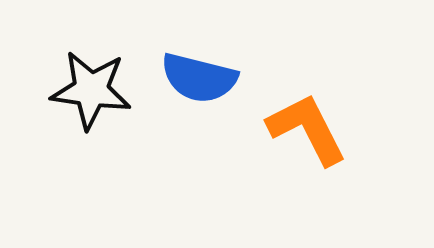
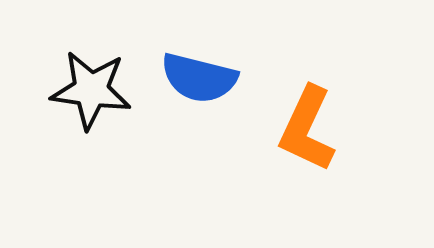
orange L-shape: rotated 128 degrees counterclockwise
